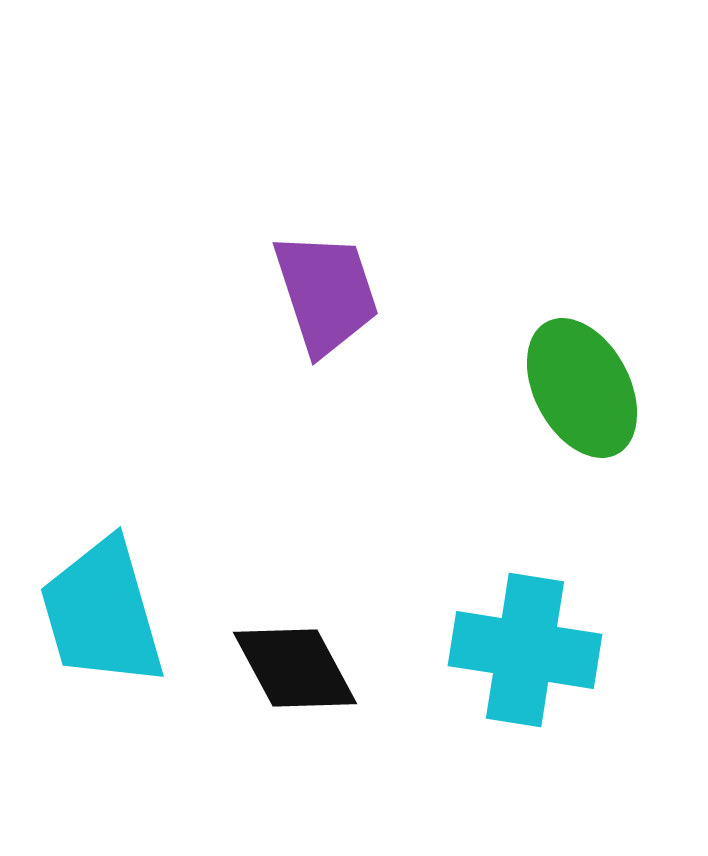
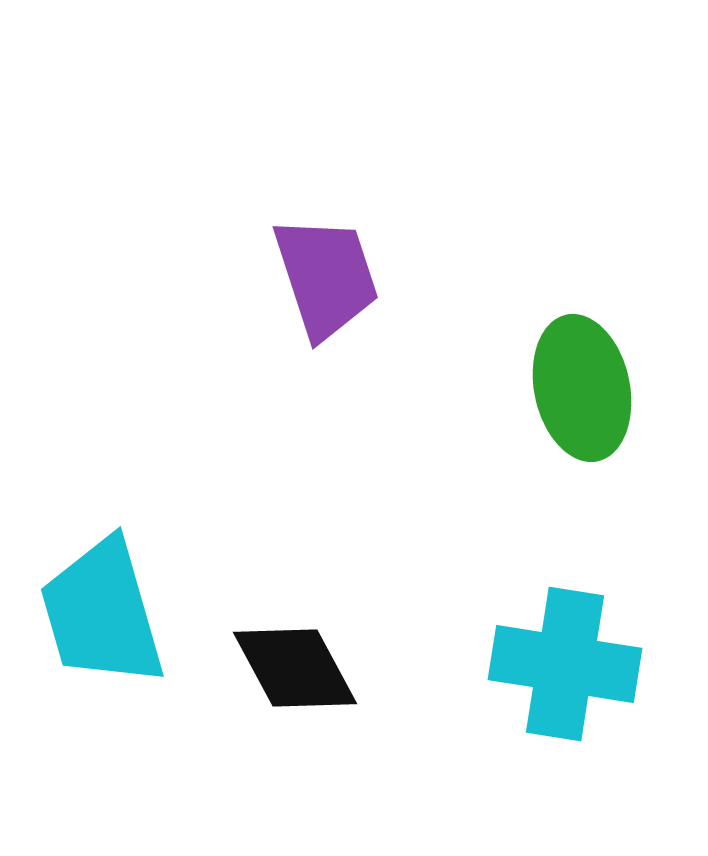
purple trapezoid: moved 16 px up
green ellipse: rotated 16 degrees clockwise
cyan cross: moved 40 px right, 14 px down
